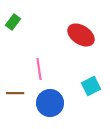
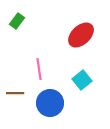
green rectangle: moved 4 px right, 1 px up
red ellipse: rotated 76 degrees counterclockwise
cyan square: moved 9 px left, 6 px up; rotated 12 degrees counterclockwise
